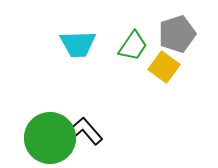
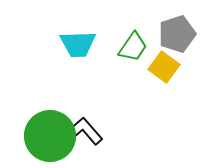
green trapezoid: moved 1 px down
green circle: moved 2 px up
